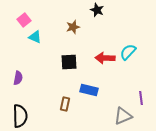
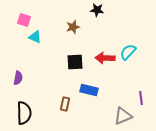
black star: rotated 16 degrees counterclockwise
pink square: rotated 32 degrees counterclockwise
black square: moved 6 px right
black semicircle: moved 4 px right, 3 px up
